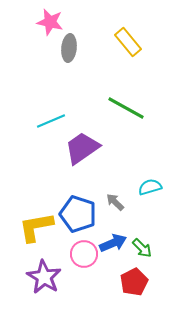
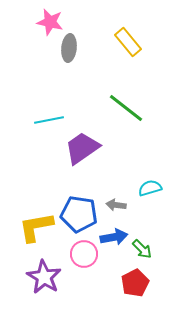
green line: rotated 9 degrees clockwise
cyan line: moved 2 px left, 1 px up; rotated 12 degrees clockwise
cyan semicircle: moved 1 px down
gray arrow: moved 1 px right, 3 px down; rotated 36 degrees counterclockwise
blue pentagon: moved 1 px right; rotated 9 degrees counterclockwise
blue arrow: moved 1 px right, 6 px up; rotated 12 degrees clockwise
green arrow: moved 1 px down
red pentagon: moved 1 px right, 1 px down
